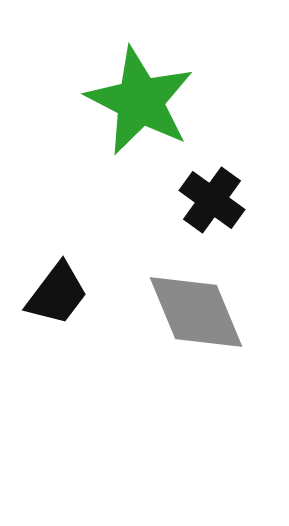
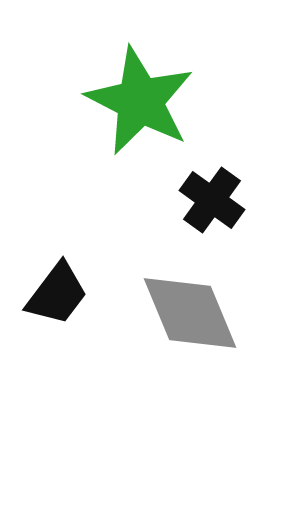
gray diamond: moved 6 px left, 1 px down
